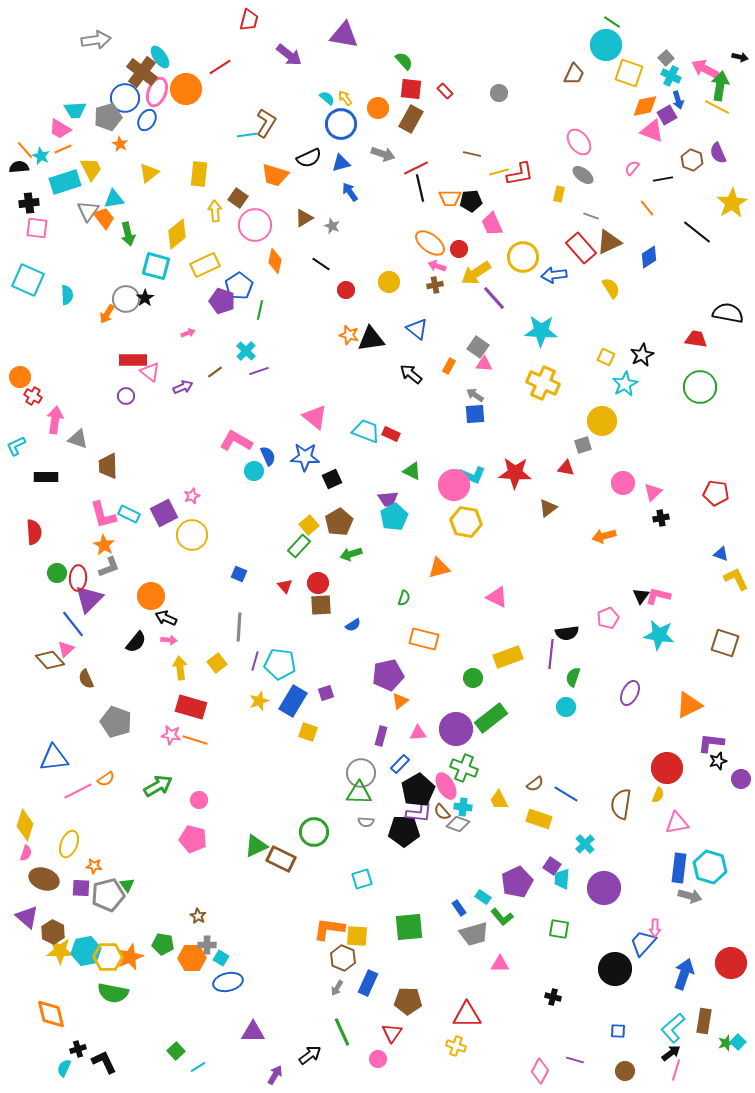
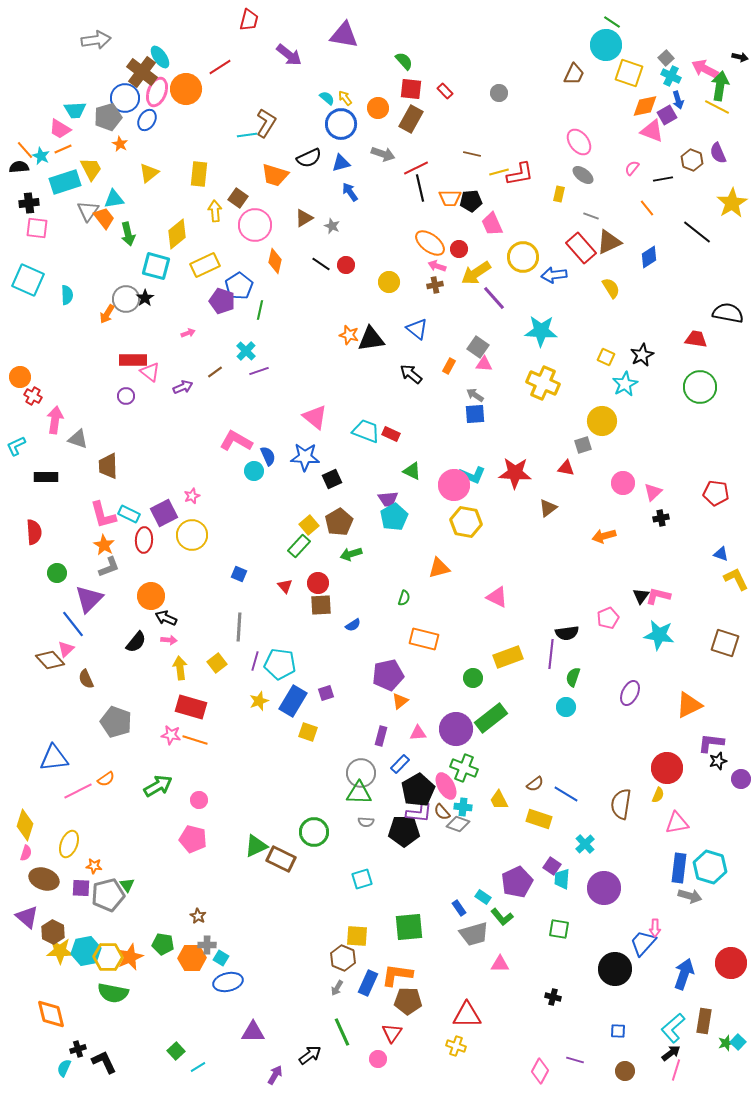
red circle at (346, 290): moved 25 px up
red ellipse at (78, 578): moved 66 px right, 38 px up
orange L-shape at (329, 929): moved 68 px right, 46 px down
